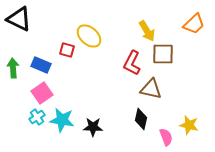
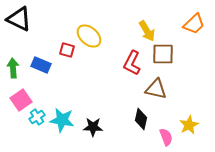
brown triangle: moved 5 px right
pink square: moved 21 px left, 7 px down
yellow star: rotated 30 degrees clockwise
